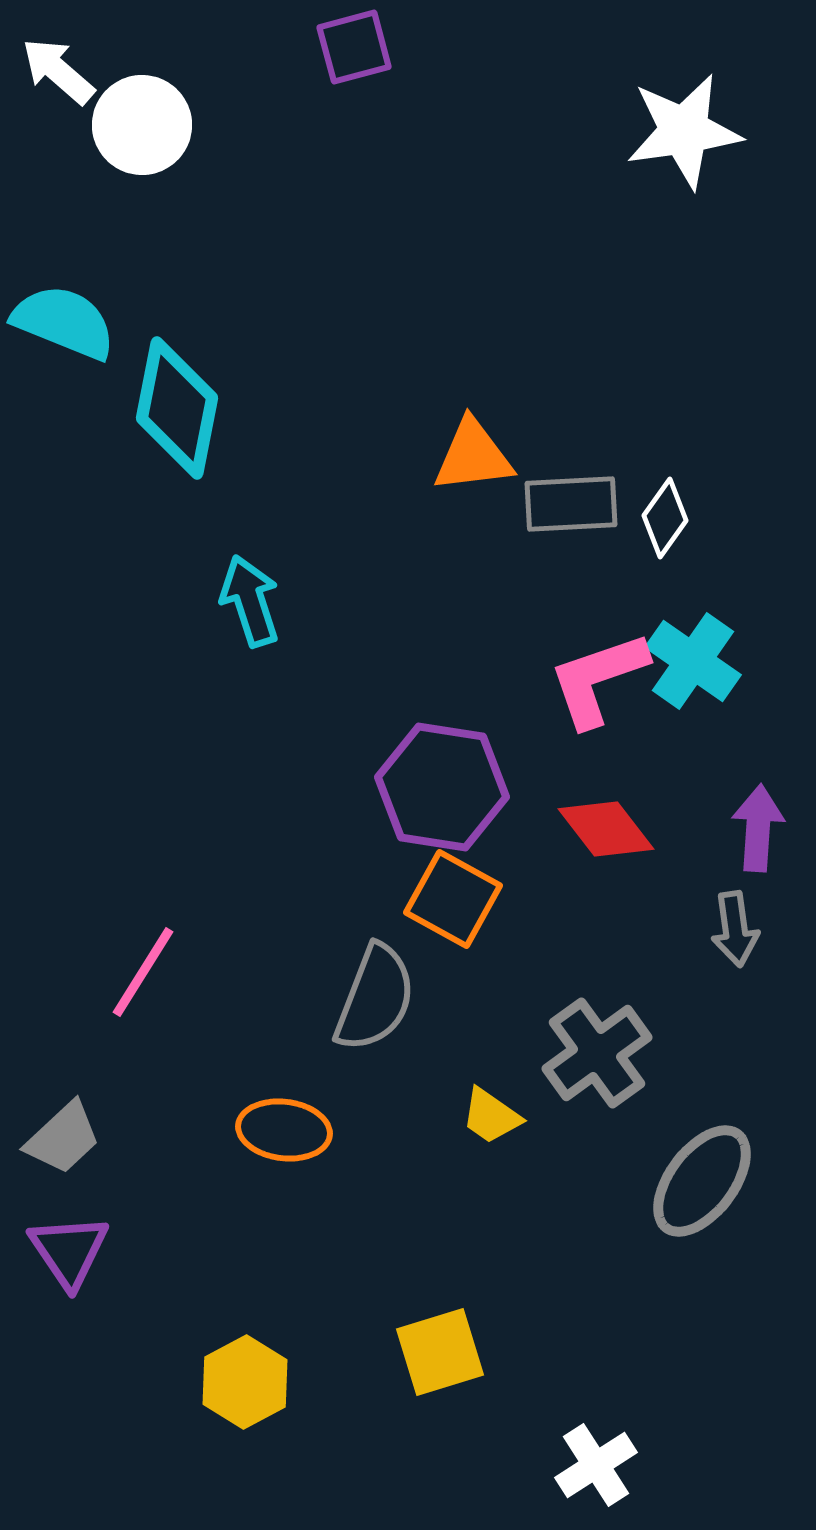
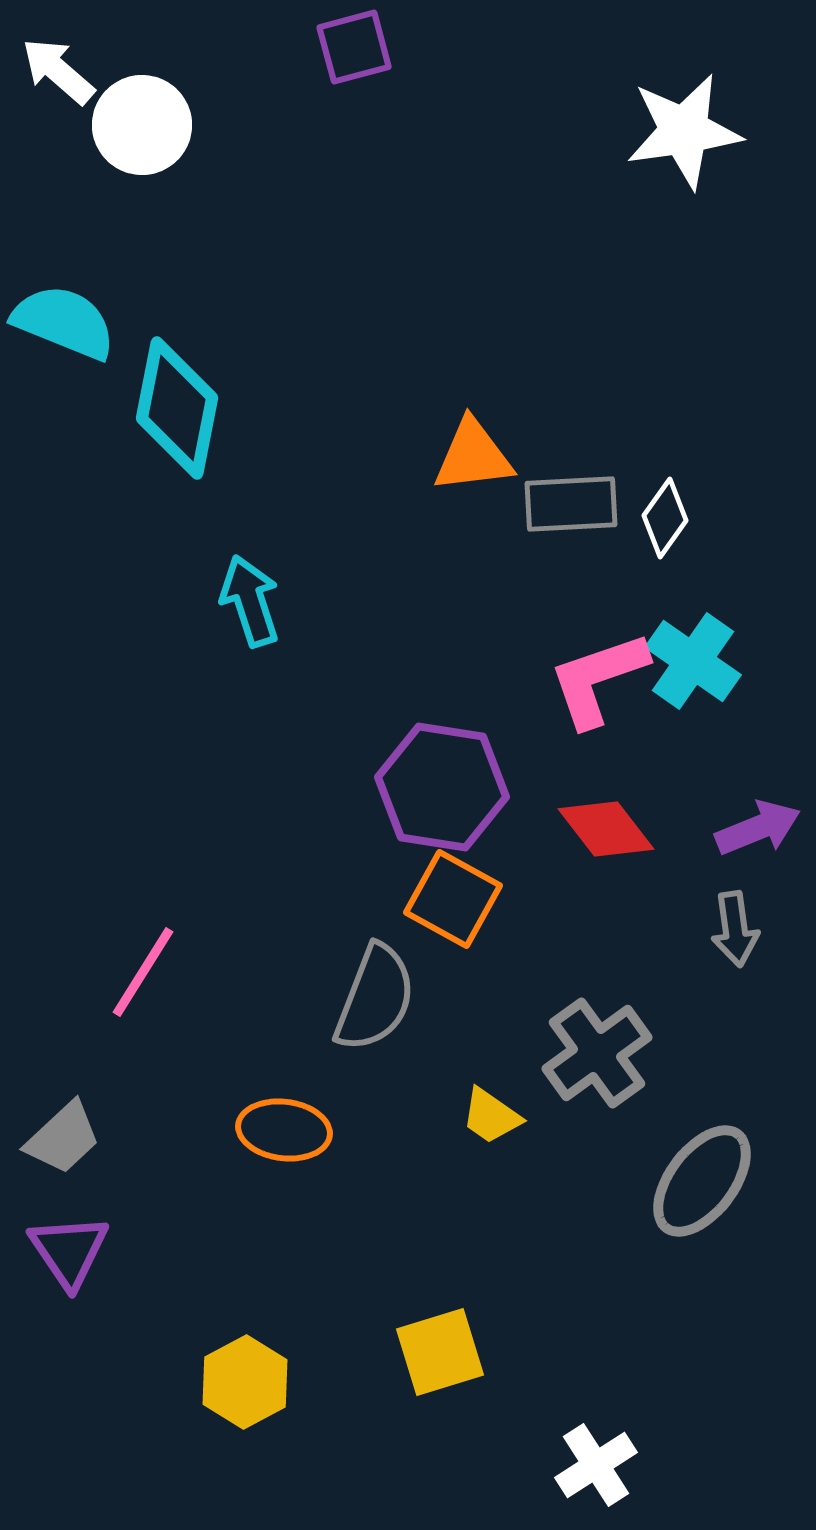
purple arrow: rotated 64 degrees clockwise
